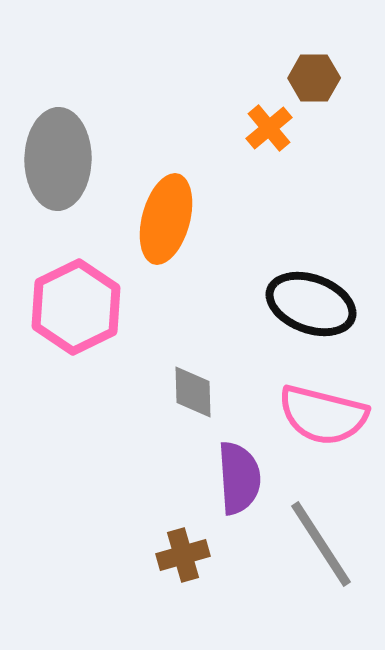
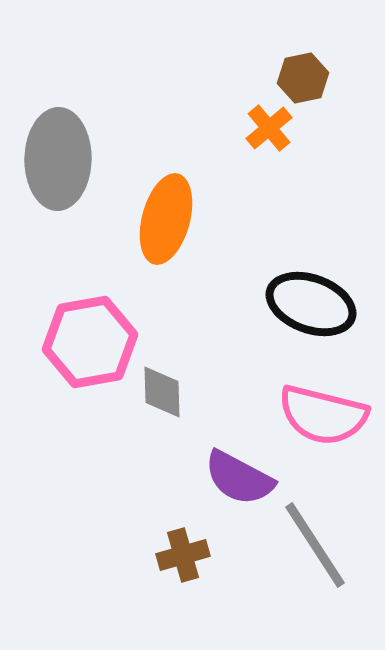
brown hexagon: moved 11 px left; rotated 12 degrees counterclockwise
pink hexagon: moved 14 px right, 35 px down; rotated 16 degrees clockwise
gray diamond: moved 31 px left
purple semicircle: rotated 122 degrees clockwise
gray line: moved 6 px left, 1 px down
